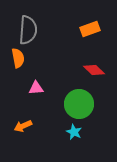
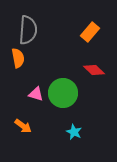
orange rectangle: moved 3 px down; rotated 30 degrees counterclockwise
pink triangle: moved 6 px down; rotated 21 degrees clockwise
green circle: moved 16 px left, 11 px up
orange arrow: rotated 120 degrees counterclockwise
